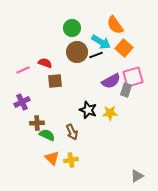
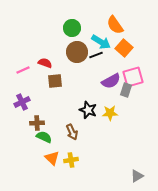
green semicircle: moved 3 px left, 2 px down
